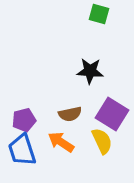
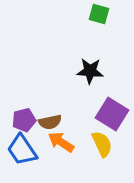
brown semicircle: moved 20 px left, 8 px down
yellow semicircle: moved 3 px down
blue trapezoid: rotated 16 degrees counterclockwise
